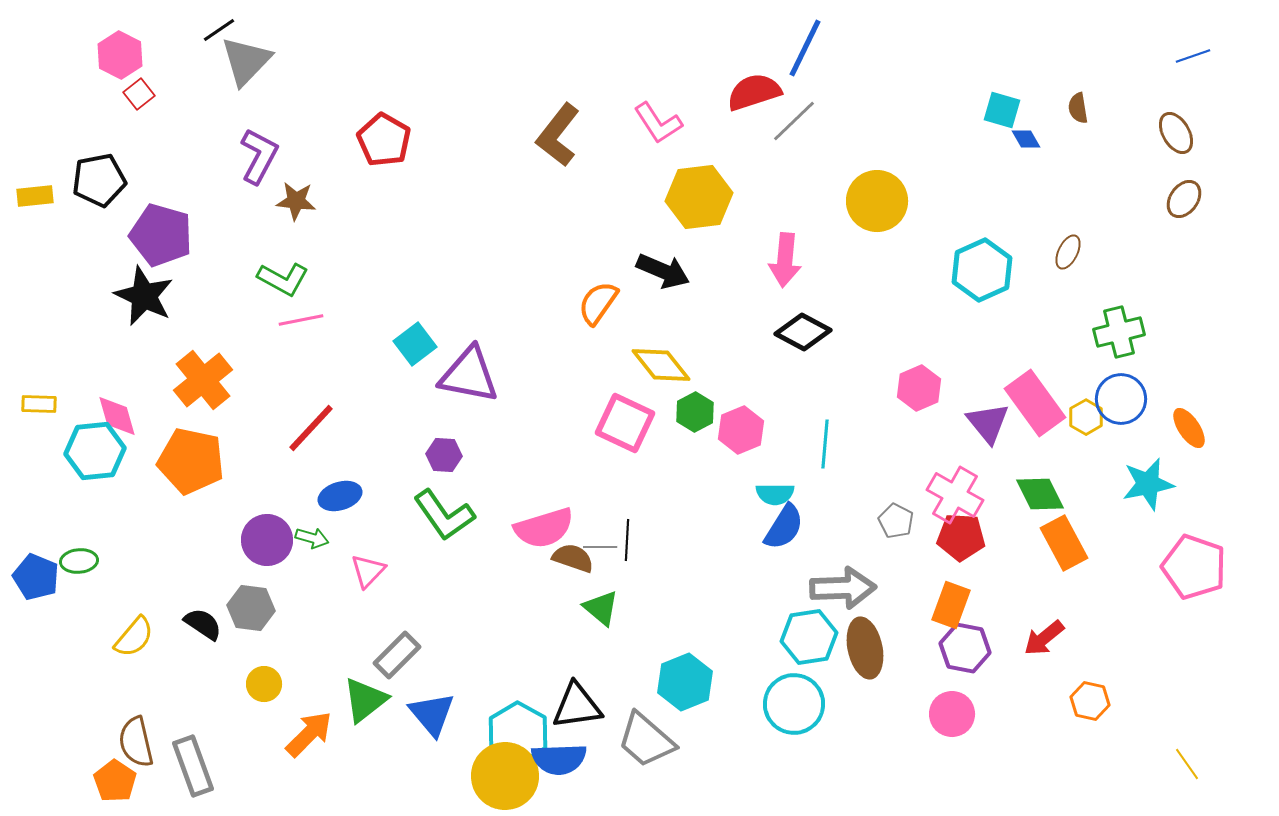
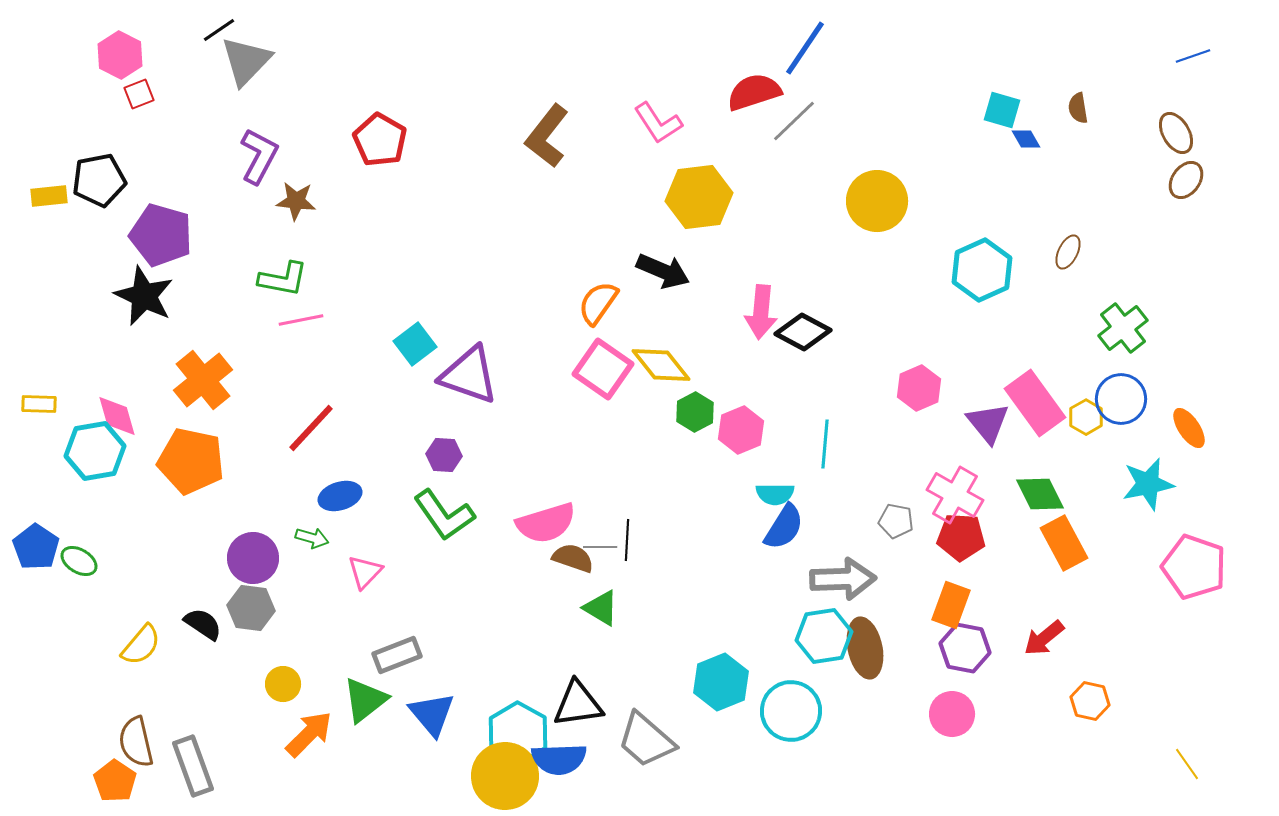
blue line at (805, 48): rotated 8 degrees clockwise
red square at (139, 94): rotated 16 degrees clockwise
brown L-shape at (558, 135): moved 11 px left, 1 px down
red pentagon at (384, 140): moved 4 px left
yellow rectangle at (35, 196): moved 14 px right
brown ellipse at (1184, 199): moved 2 px right, 19 px up
pink arrow at (785, 260): moved 24 px left, 52 px down
green L-shape at (283, 279): rotated 18 degrees counterclockwise
green cross at (1119, 332): moved 4 px right, 4 px up; rotated 24 degrees counterclockwise
purple triangle at (469, 375): rotated 8 degrees clockwise
pink square at (625, 423): moved 22 px left, 54 px up; rotated 10 degrees clockwise
cyan hexagon at (95, 451): rotated 4 degrees counterclockwise
gray pentagon at (896, 521): rotated 16 degrees counterclockwise
pink semicircle at (544, 528): moved 2 px right, 5 px up
purple circle at (267, 540): moved 14 px left, 18 px down
green ellipse at (79, 561): rotated 36 degrees clockwise
pink triangle at (368, 571): moved 3 px left, 1 px down
blue pentagon at (36, 577): moved 30 px up; rotated 12 degrees clockwise
gray arrow at (843, 588): moved 9 px up
green triangle at (601, 608): rotated 9 degrees counterclockwise
yellow semicircle at (134, 637): moved 7 px right, 8 px down
cyan hexagon at (809, 637): moved 15 px right, 1 px up
gray rectangle at (397, 655): rotated 24 degrees clockwise
cyan hexagon at (685, 682): moved 36 px right
yellow circle at (264, 684): moved 19 px right
cyan circle at (794, 704): moved 3 px left, 7 px down
black triangle at (577, 706): moved 1 px right, 2 px up
